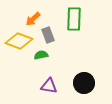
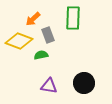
green rectangle: moved 1 px left, 1 px up
